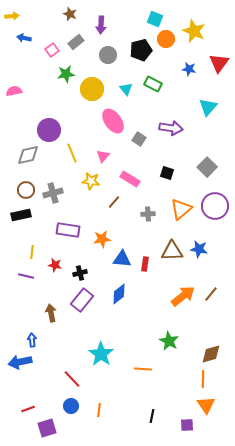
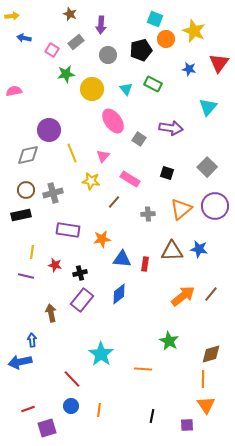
pink square at (52, 50): rotated 24 degrees counterclockwise
